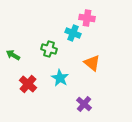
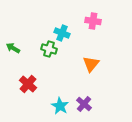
pink cross: moved 6 px right, 3 px down
cyan cross: moved 11 px left
green arrow: moved 7 px up
orange triangle: moved 1 px left, 1 px down; rotated 30 degrees clockwise
cyan star: moved 28 px down
